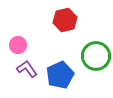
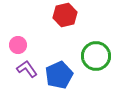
red hexagon: moved 5 px up
blue pentagon: moved 1 px left
